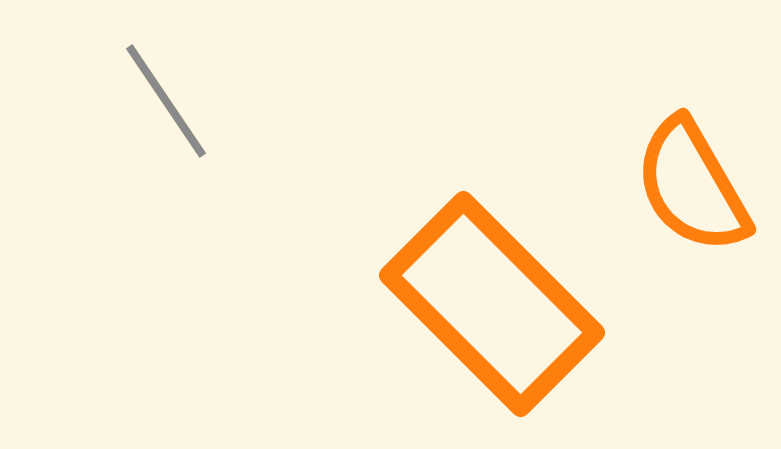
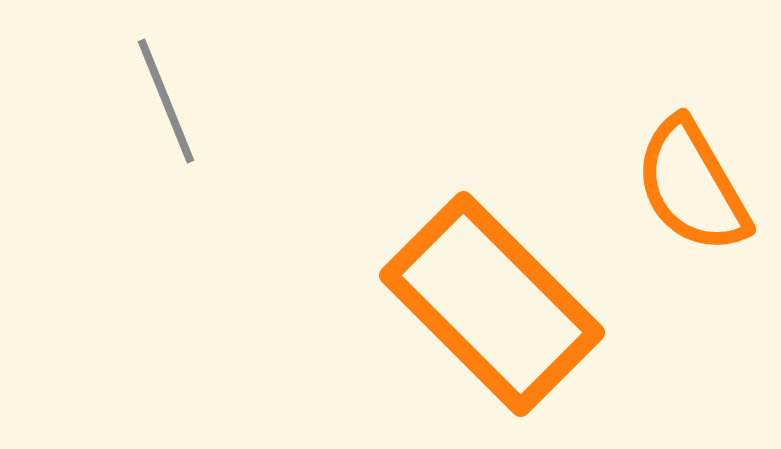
gray line: rotated 12 degrees clockwise
